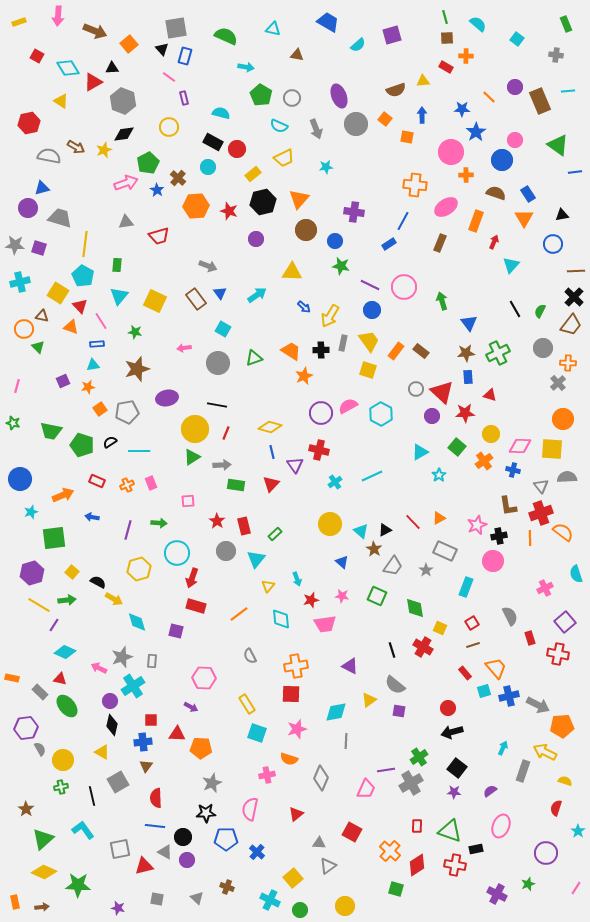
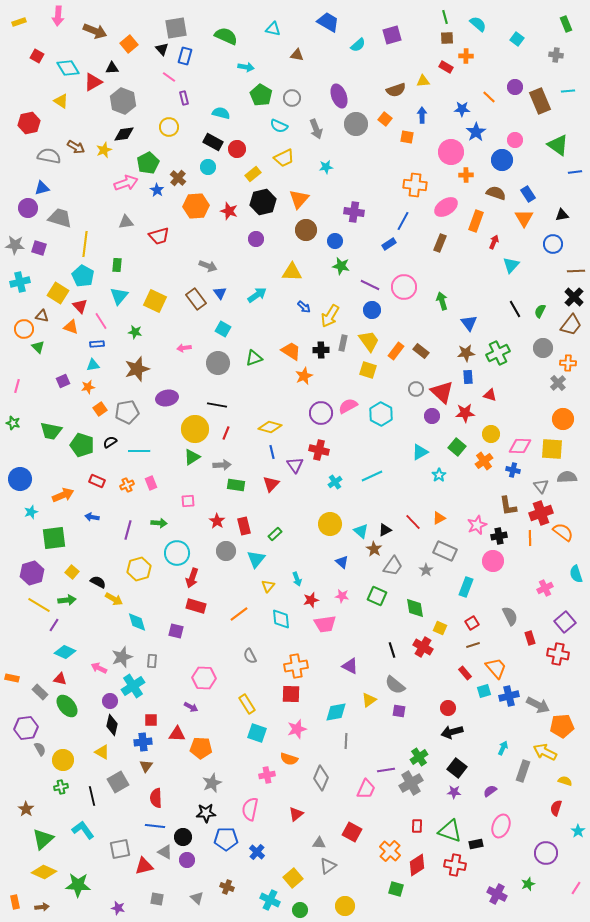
black rectangle at (476, 849): moved 5 px up
